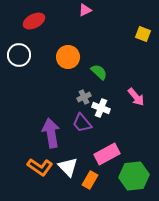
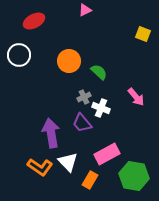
orange circle: moved 1 px right, 4 px down
white triangle: moved 5 px up
green hexagon: rotated 16 degrees clockwise
